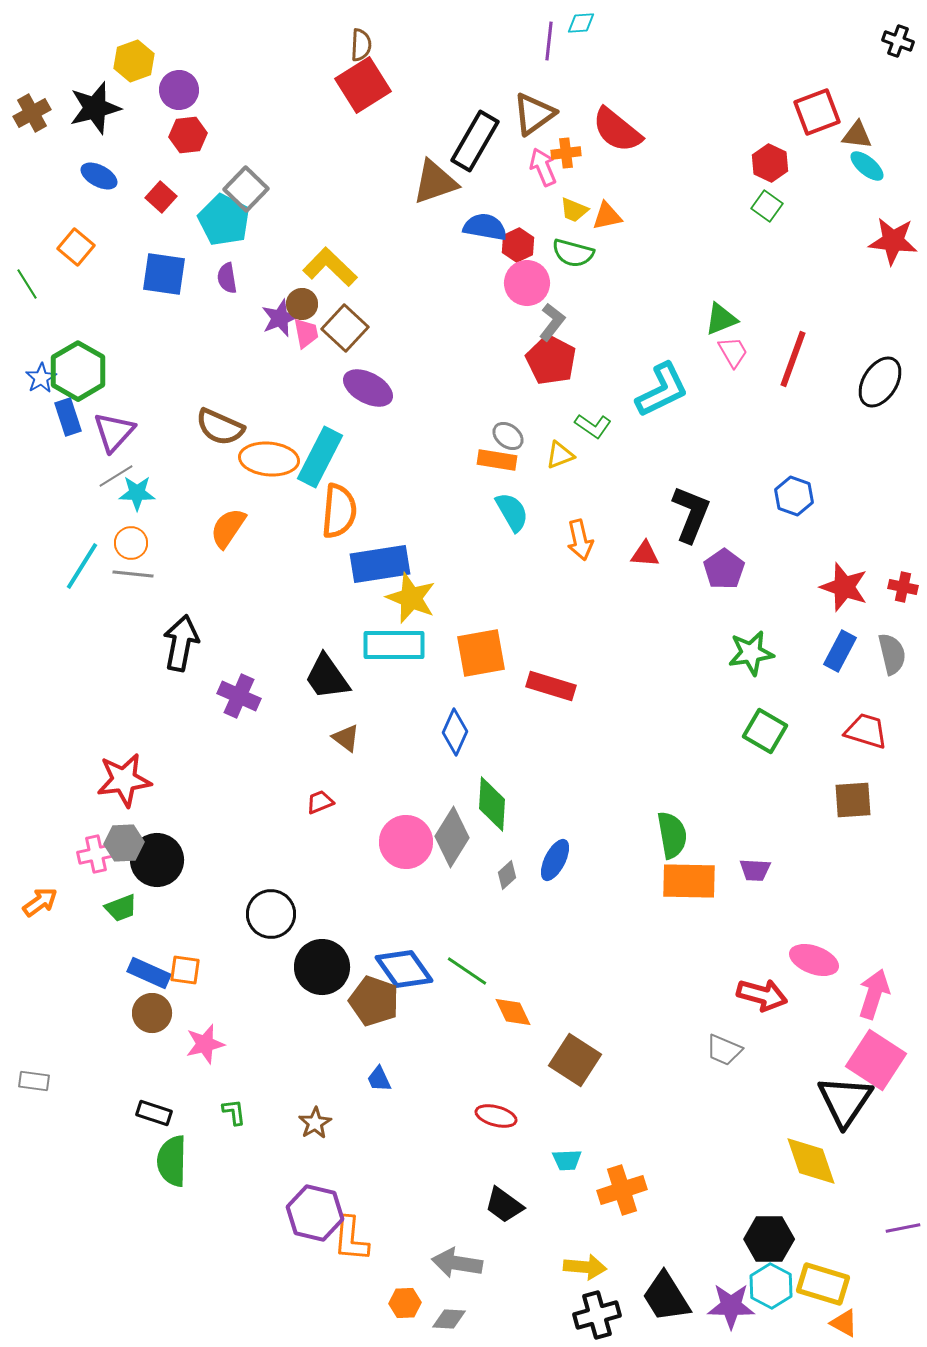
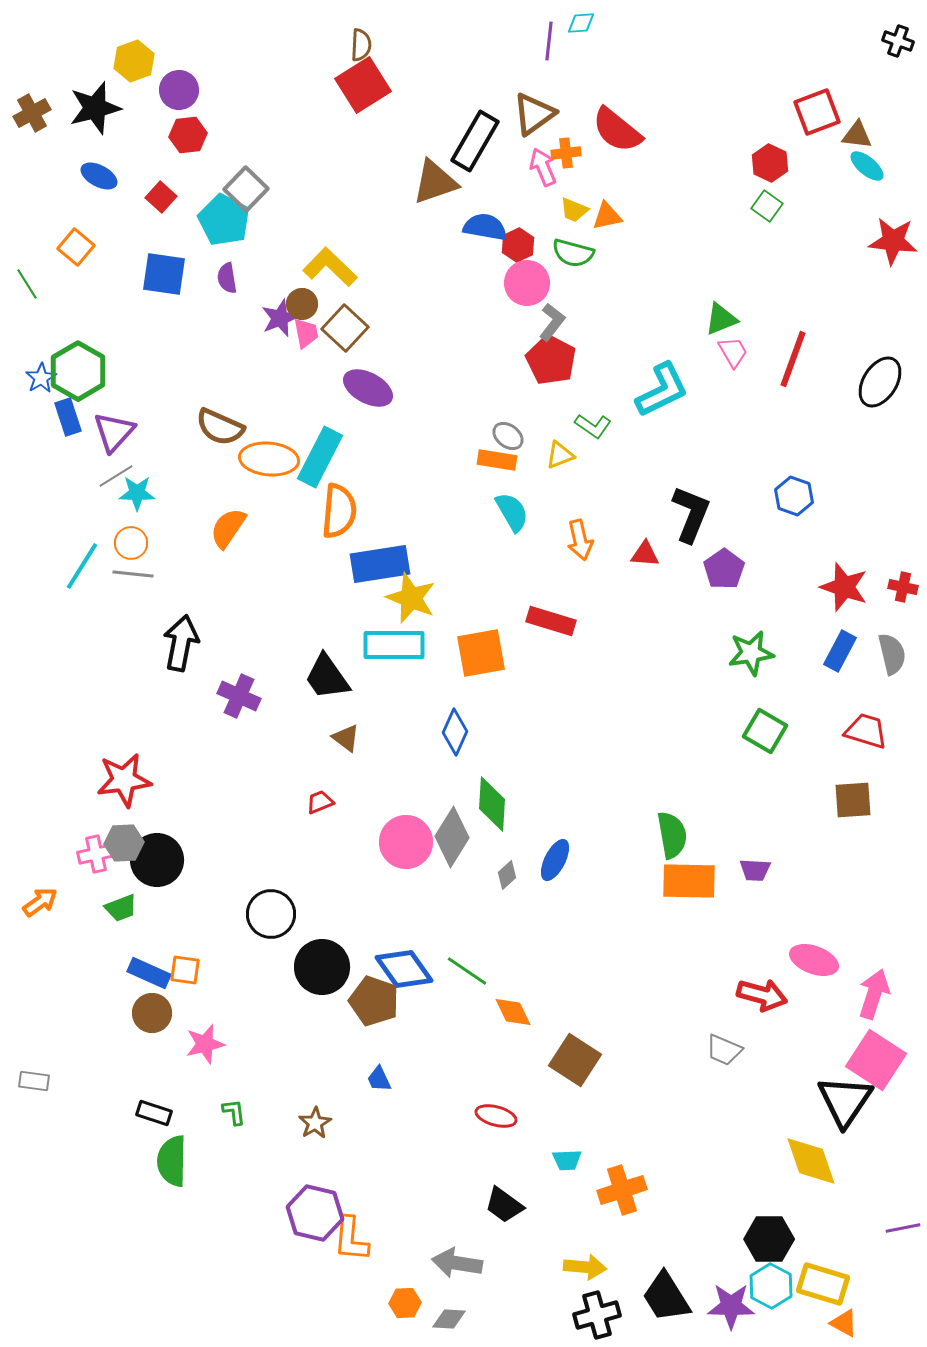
red rectangle at (551, 686): moved 65 px up
